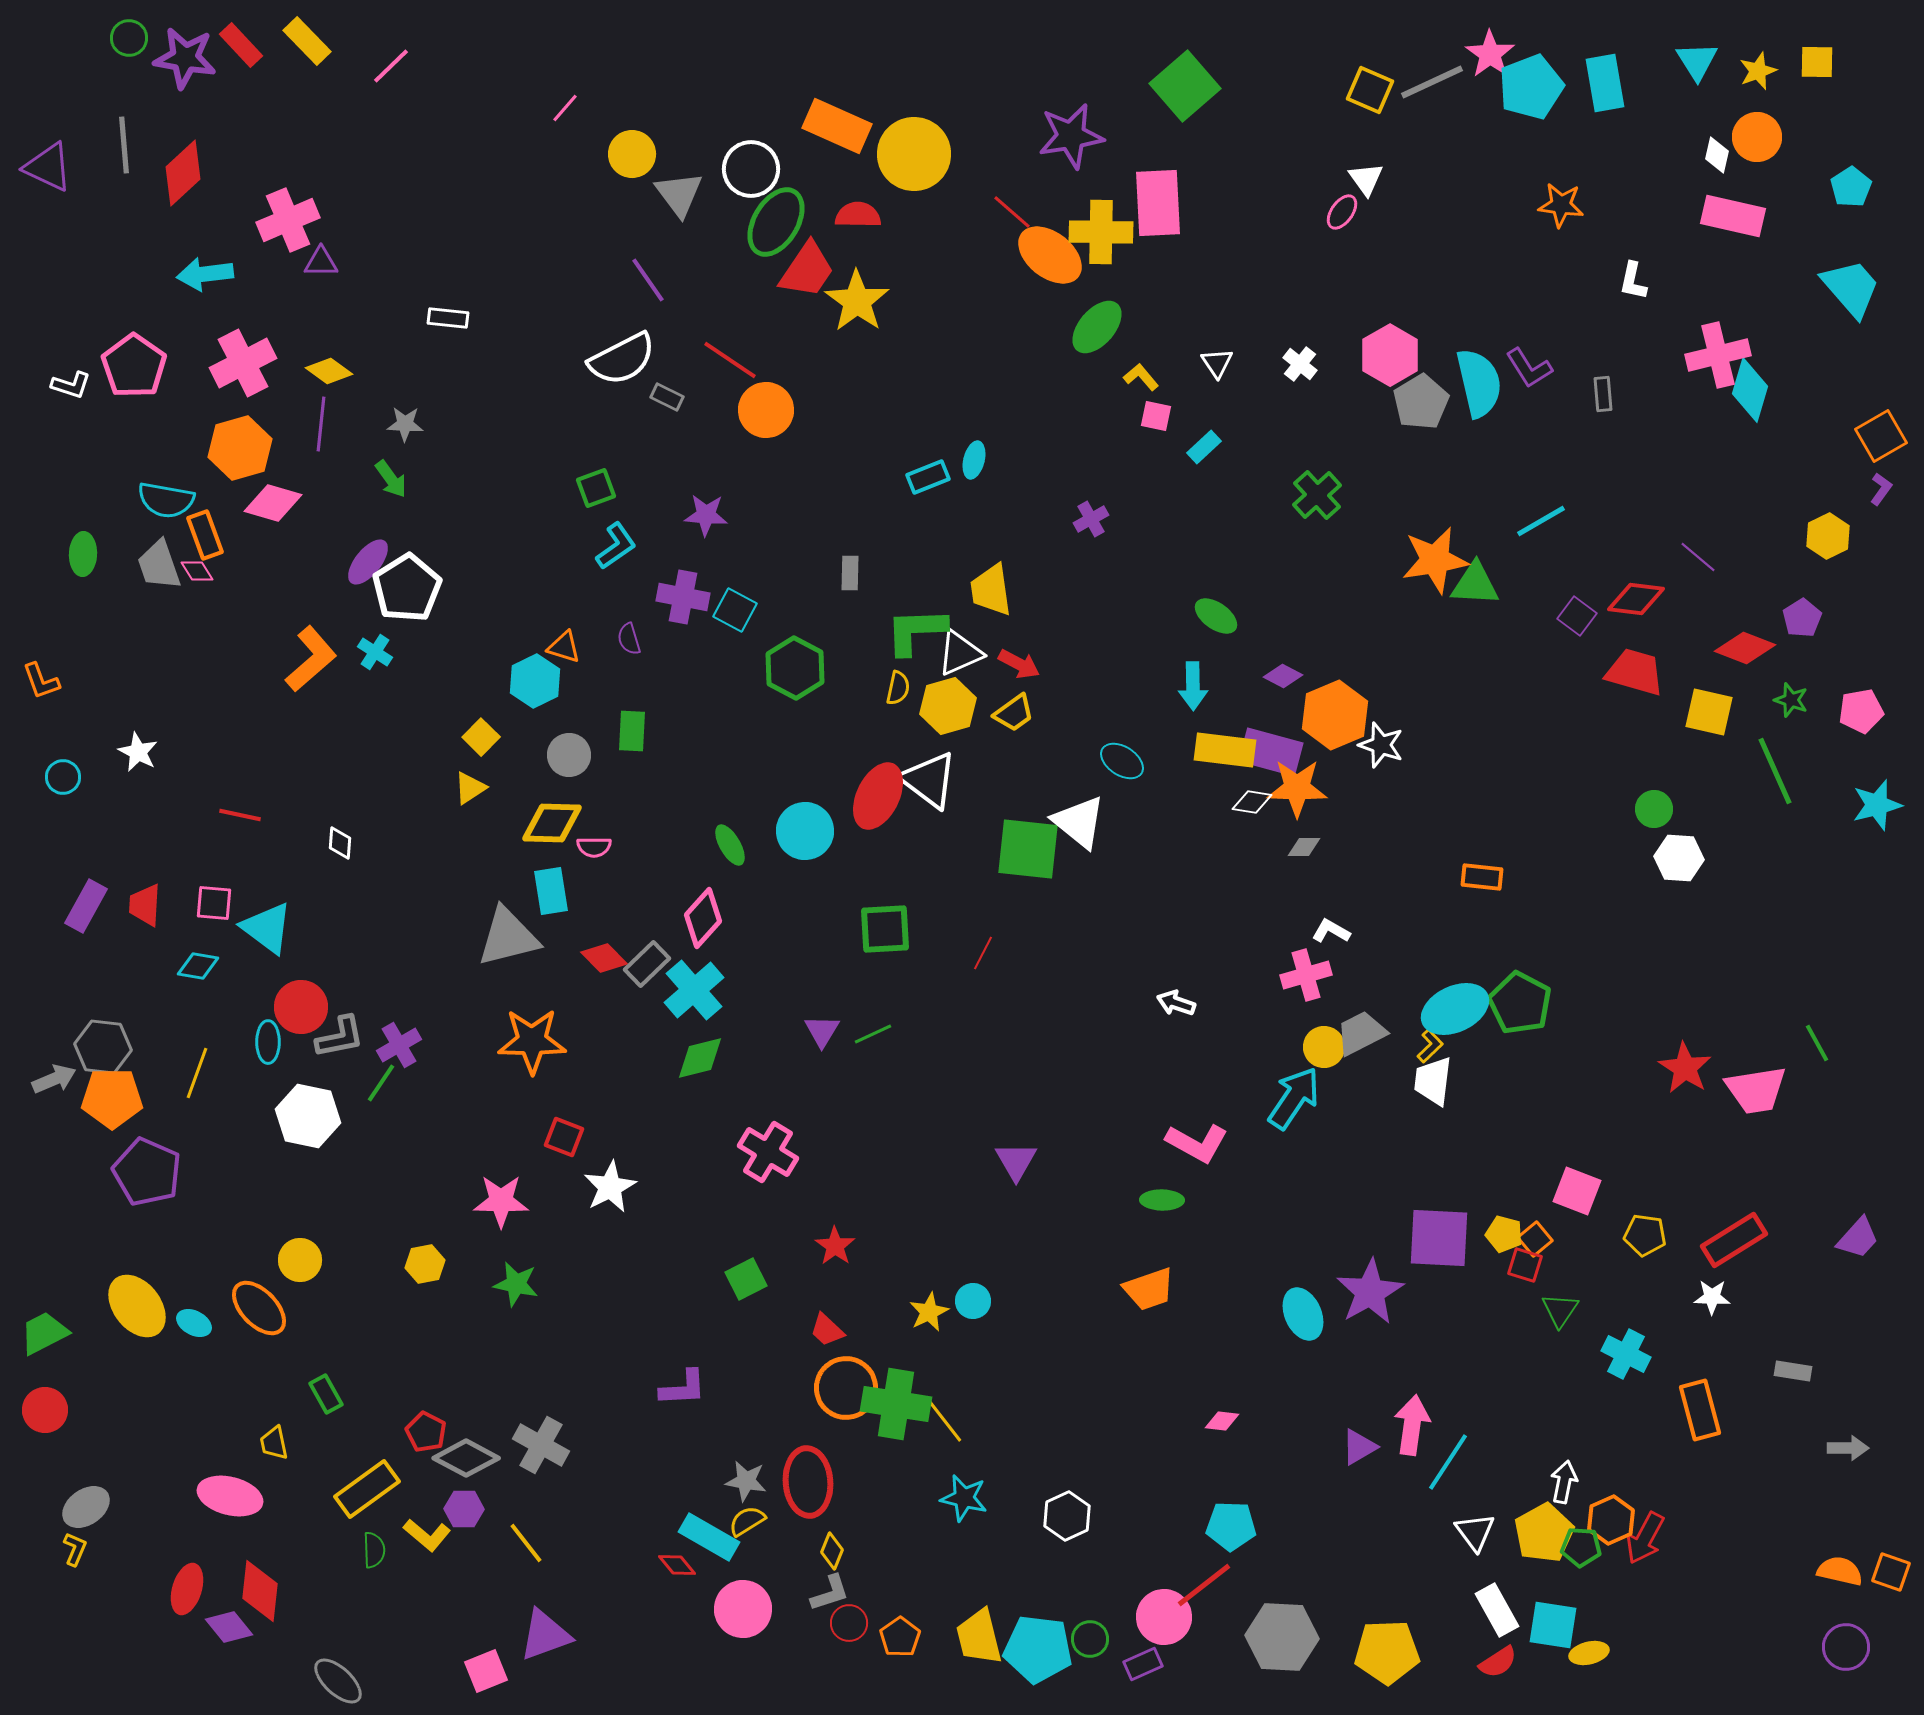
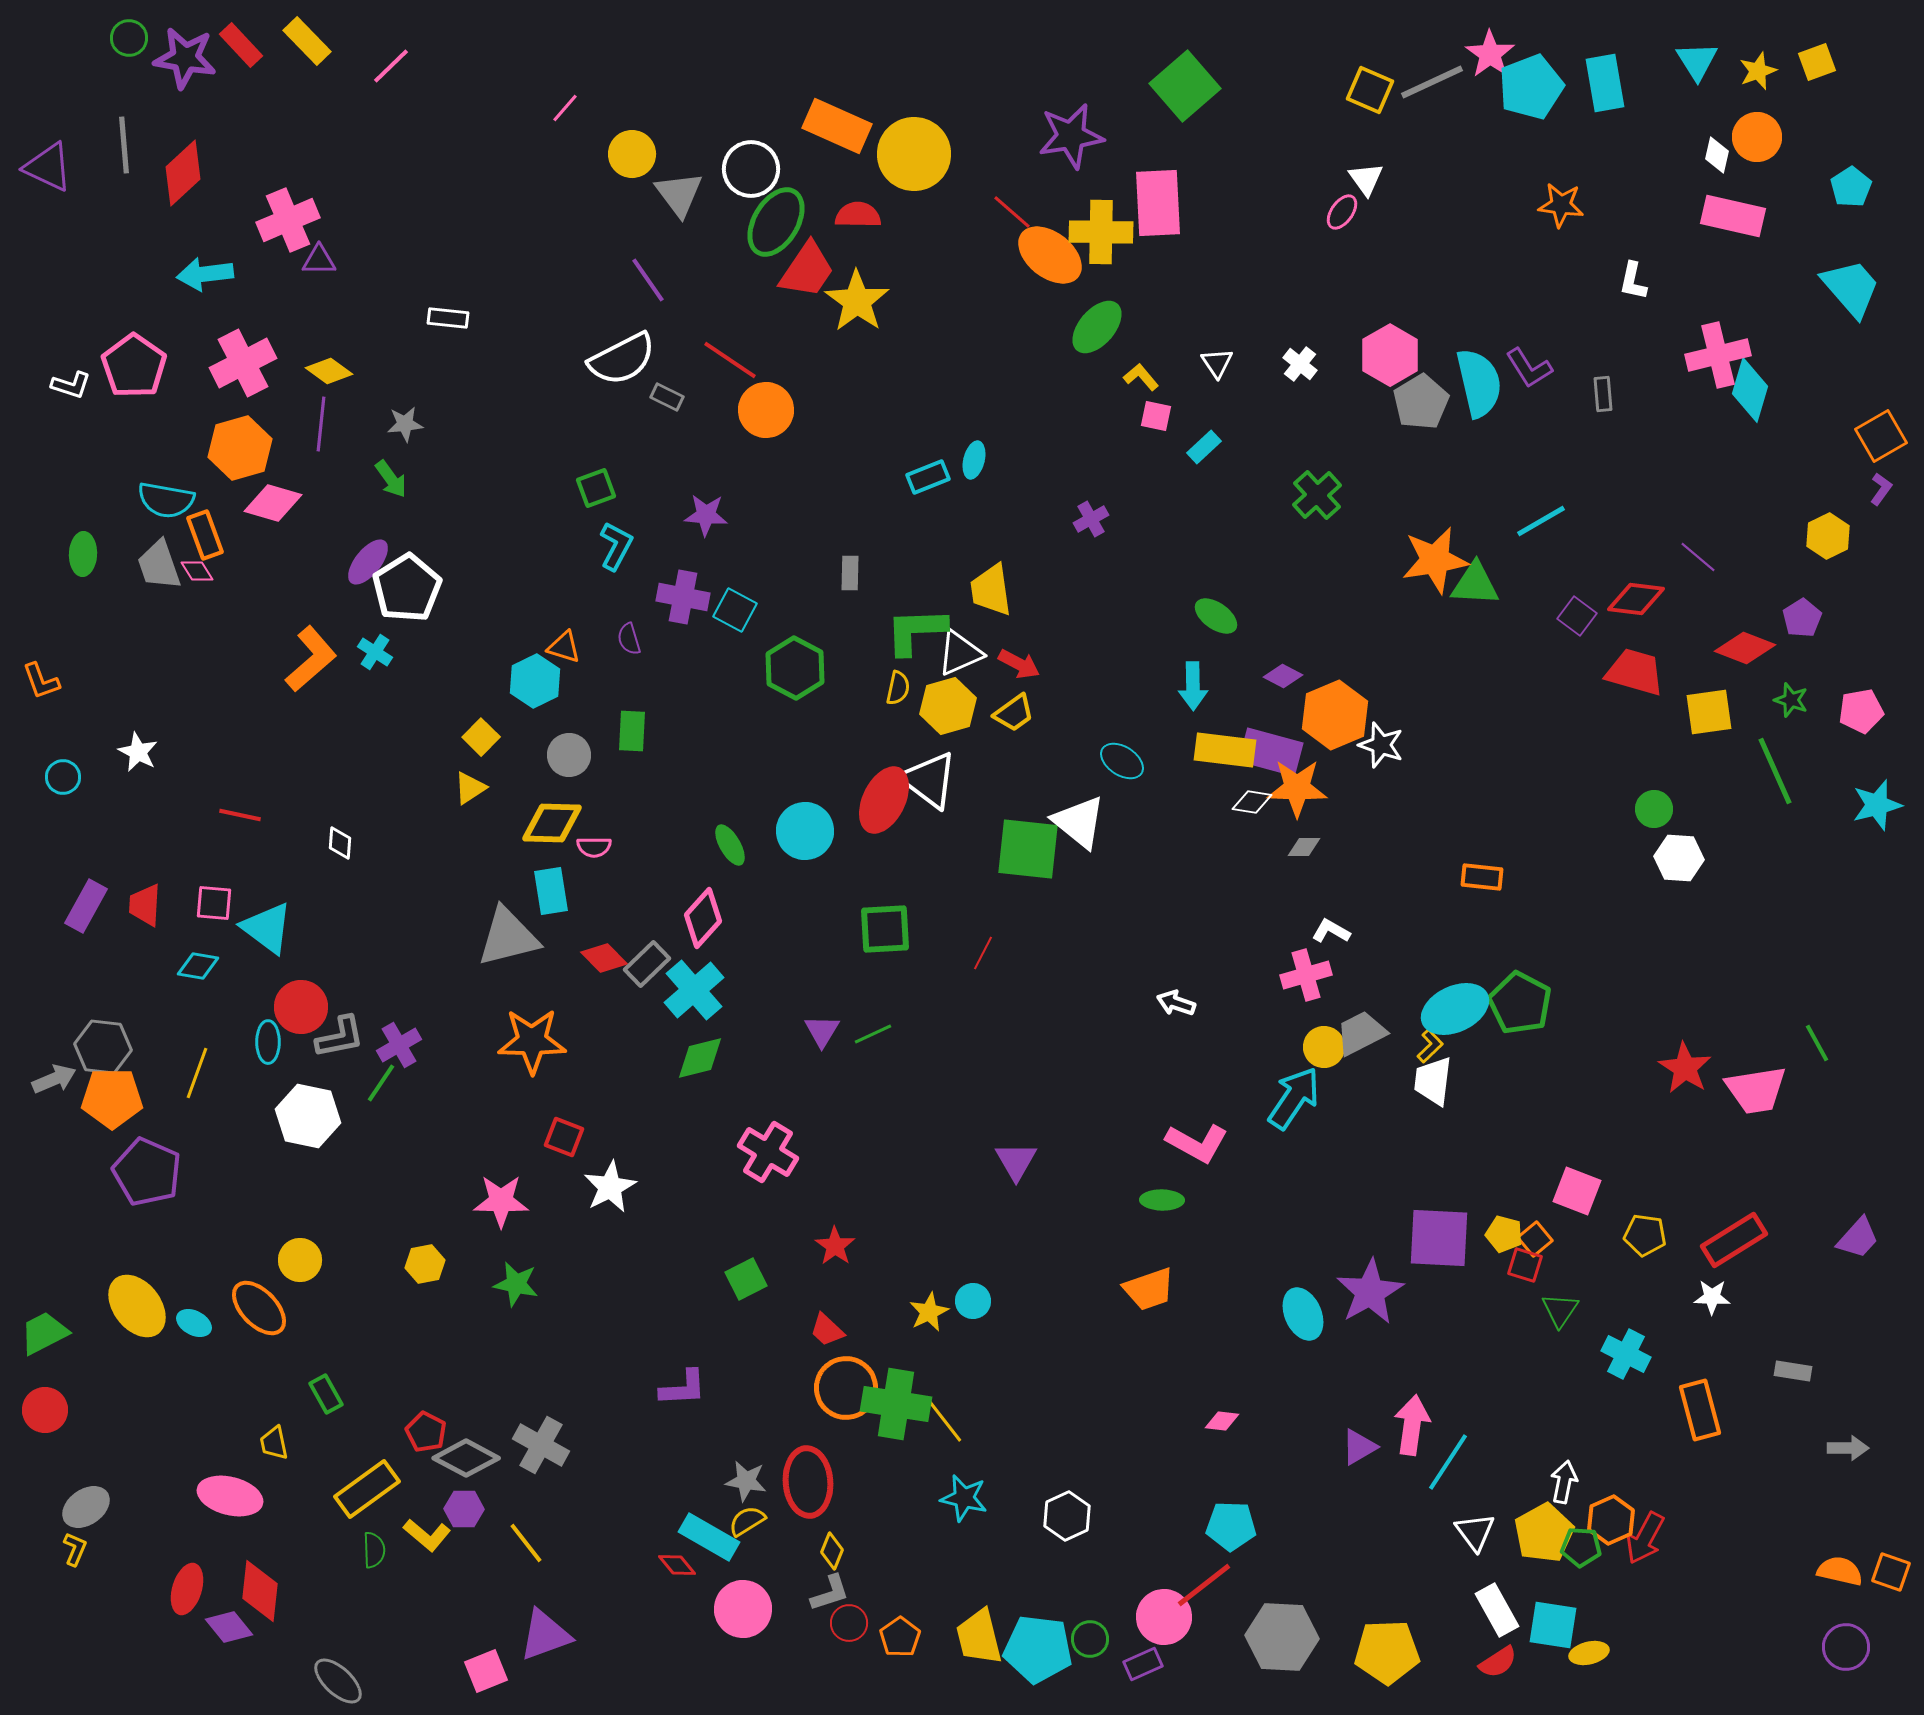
yellow square at (1817, 62): rotated 21 degrees counterclockwise
purple triangle at (321, 262): moved 2 px left, 2 px up
gray star at (405, 424): rotated 9 degrees counterclockwise
cyan L-shape at (616, 546): rotated 27 degrees counterclockwise
yellow square at (1709, 712): rotated 21 degrees counterclockwise
red ellipse at (878, 796): moved 6 px right, 4 px down
